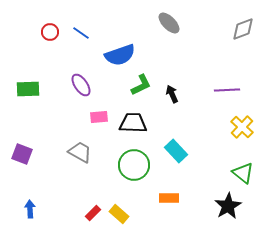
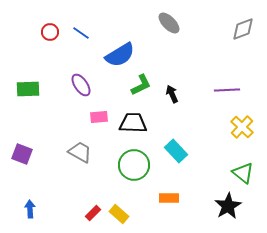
blue semicircle: rotated 12 degrees counterclockwise
